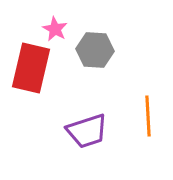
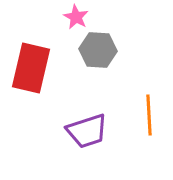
pink star: moved 21 px right, 12 px up
gray hexagon: moved 3 px right
orange line: moved 1 px right, 1 px up
